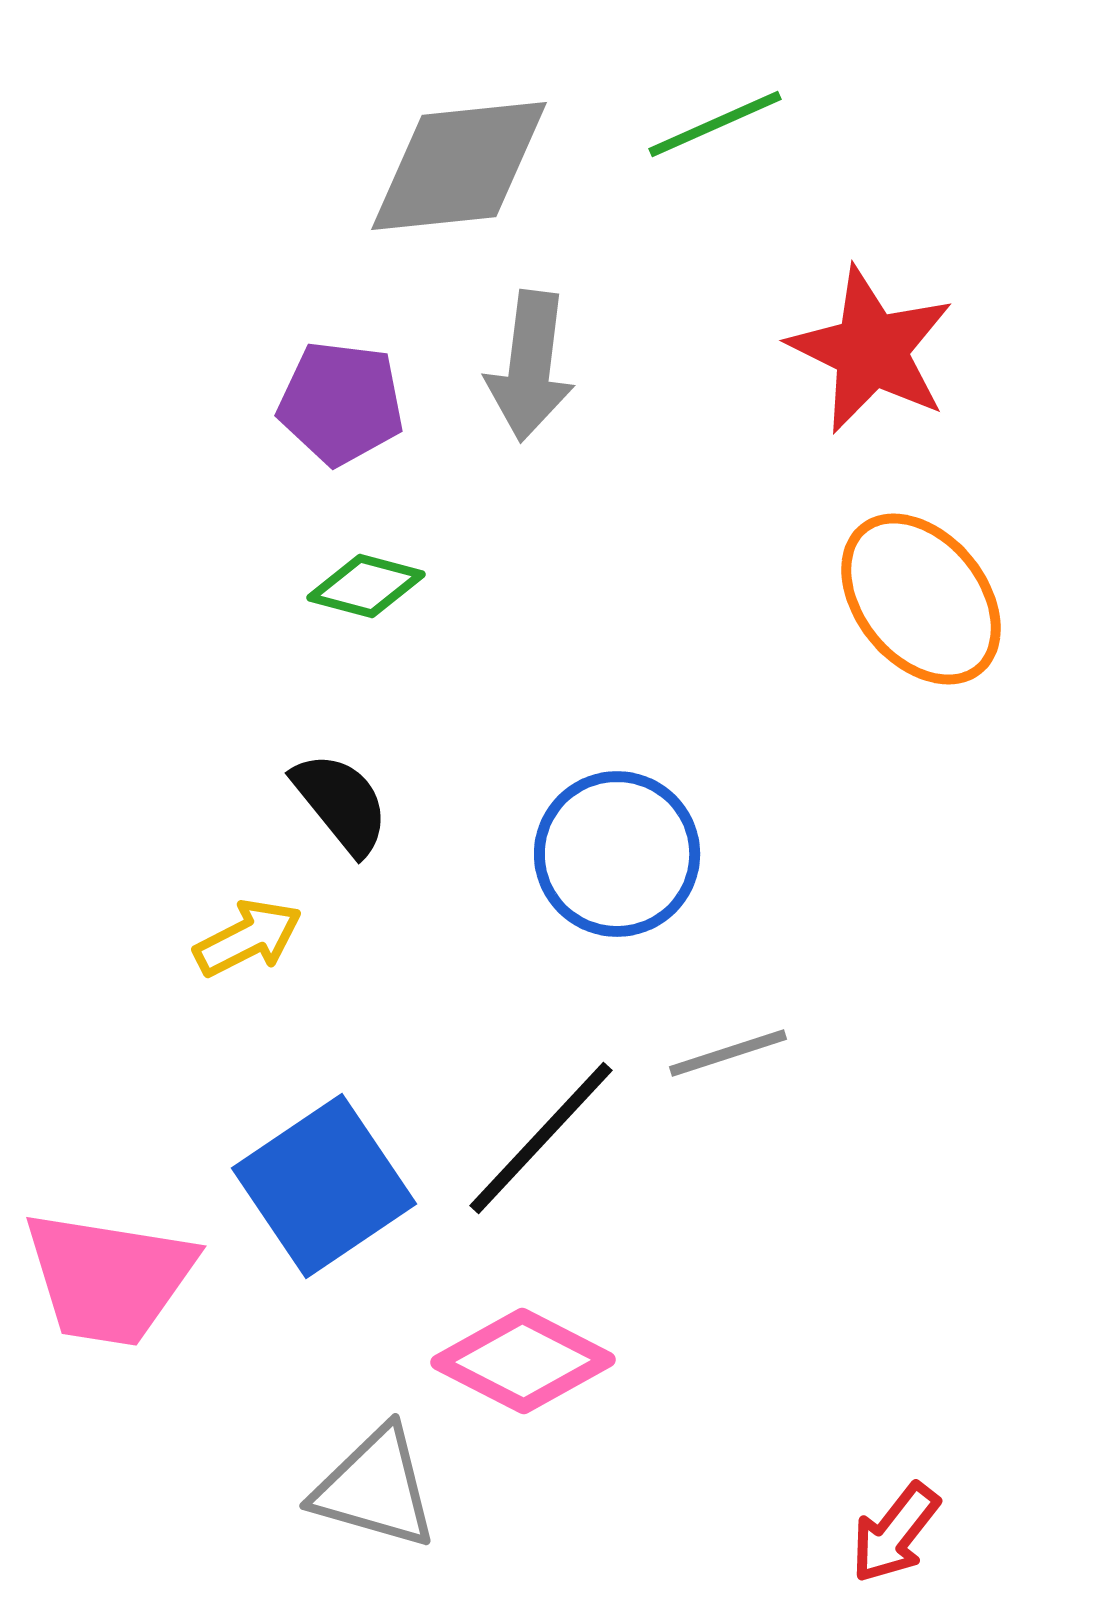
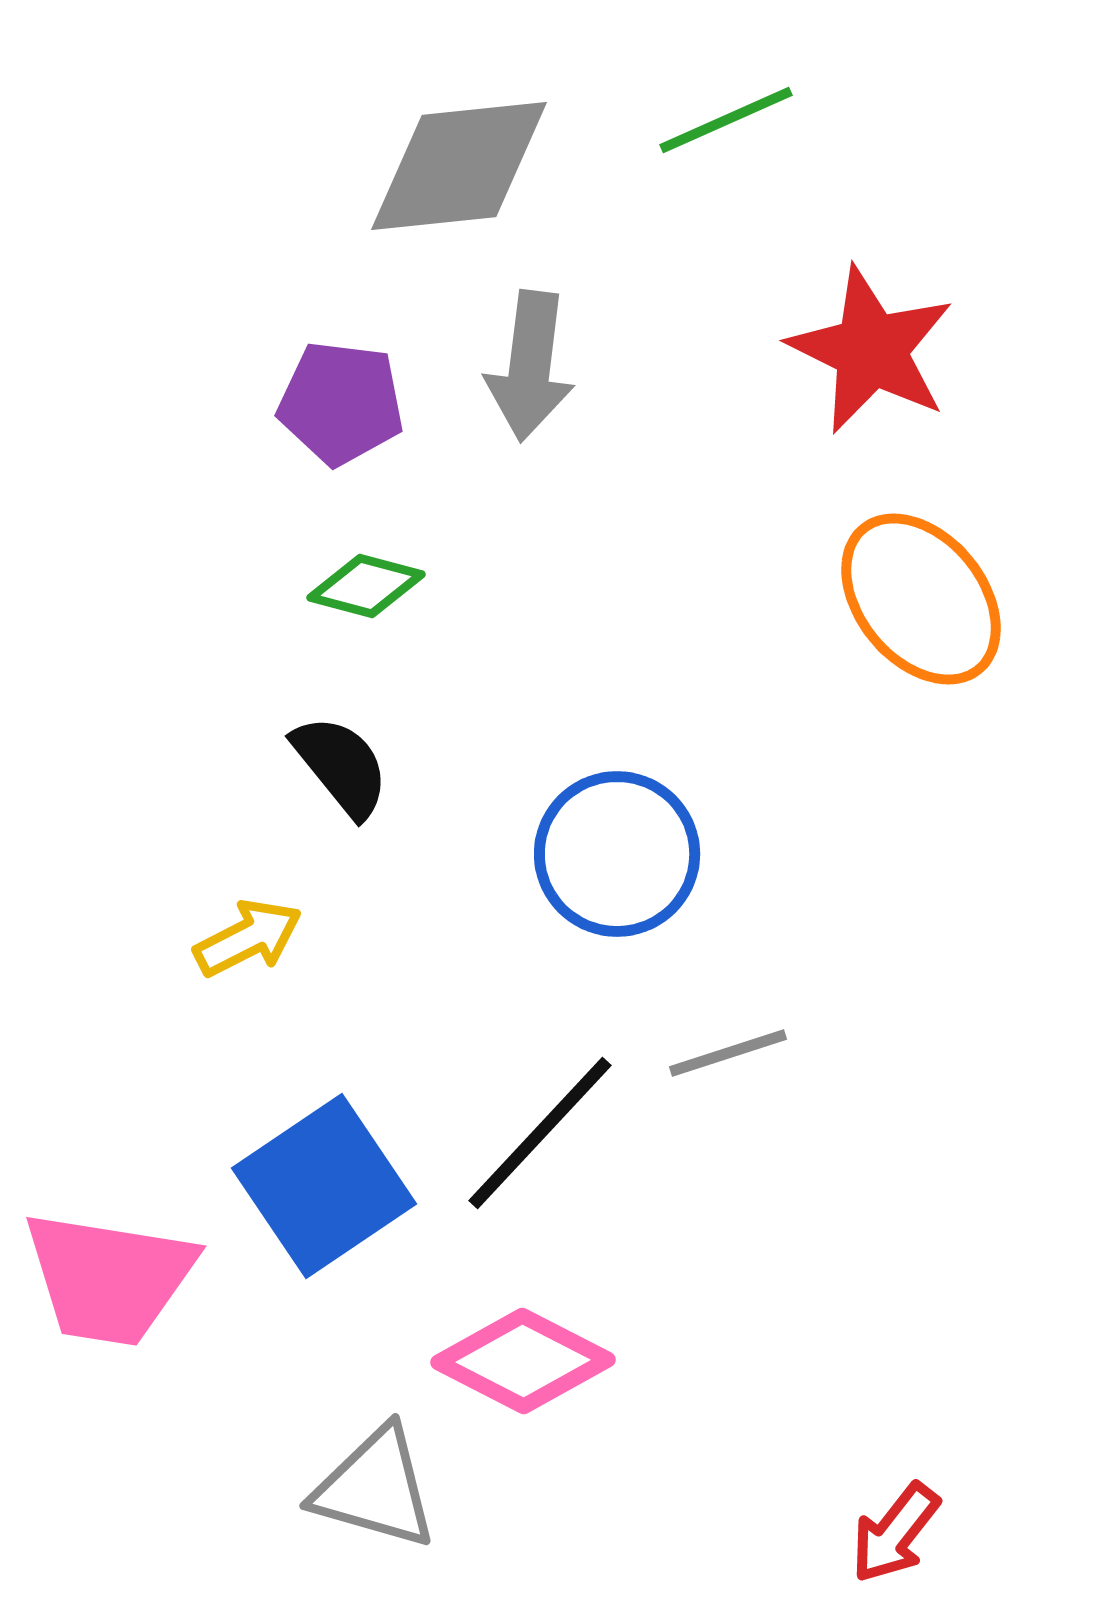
green line: moved 11 px right, 4 px up
black semicircle: moved 37 px up
black line: moved 1 px left, 5 px up
